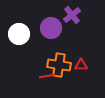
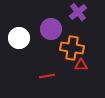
purple cross: moved 6 px right, 3 px up
purple circle: moved 1 px down
white circle: moved 4 px down
orange cross: moved 13 px right, 17 px up
